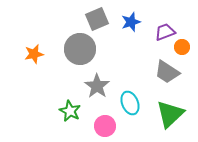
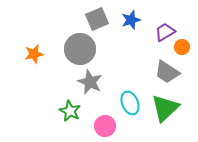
blue star: moved 2 px up
purple trapezoid: rotated 10 degrees counterclockwise
gray star: moved 7 px left, 4 px up; rotated 10 degrees counterclockwise
green triangle: moved 5 px left, 6 px up
